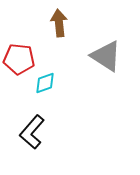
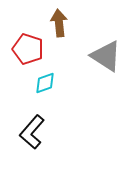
red pentagon: moved 9 px right, 10 px up; rotated 12 degrees clockwise
